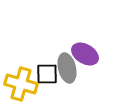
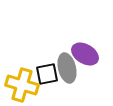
black square: rotated 10 degrees counterclockwise
yellow cross: moved 1 px right, 1 px down
